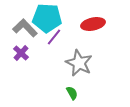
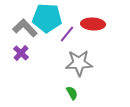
red ellipse: rotated 15 degrees clockwise
purple line: moved 13 px right, 3 px up
gray star: rotated 28 degrees counterclockwise
